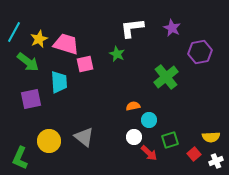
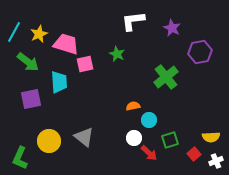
white L-shape: moved 1 px right, 7 px up
yellow star: moved 5 px up
white circle: moved 1 px down
